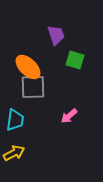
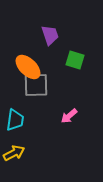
purple trapezoid: moved 6 px left
gray square: moved 3 px right, 2 px up
